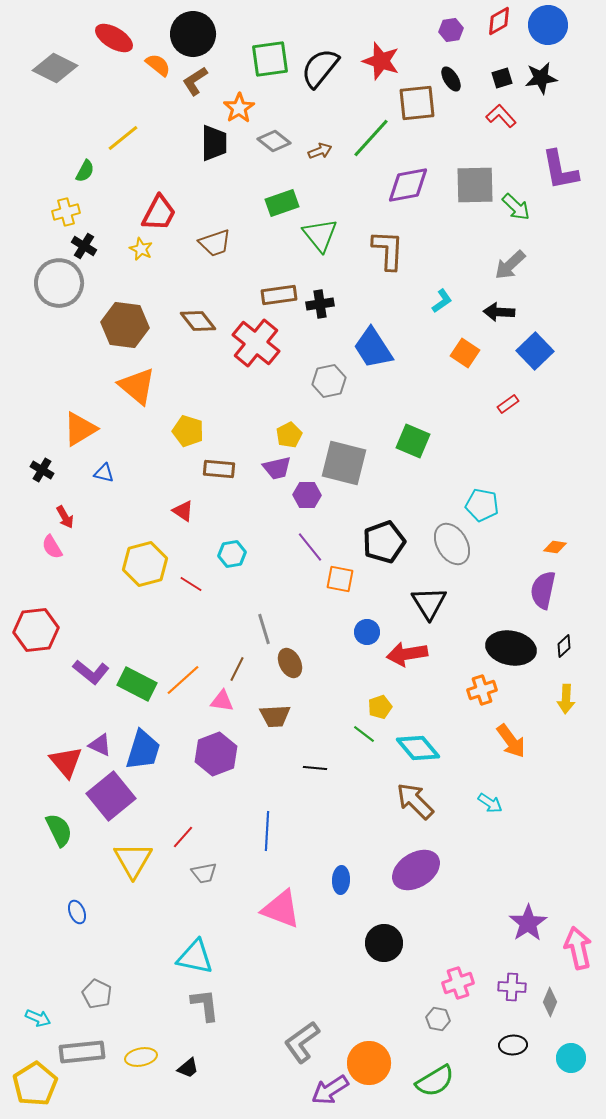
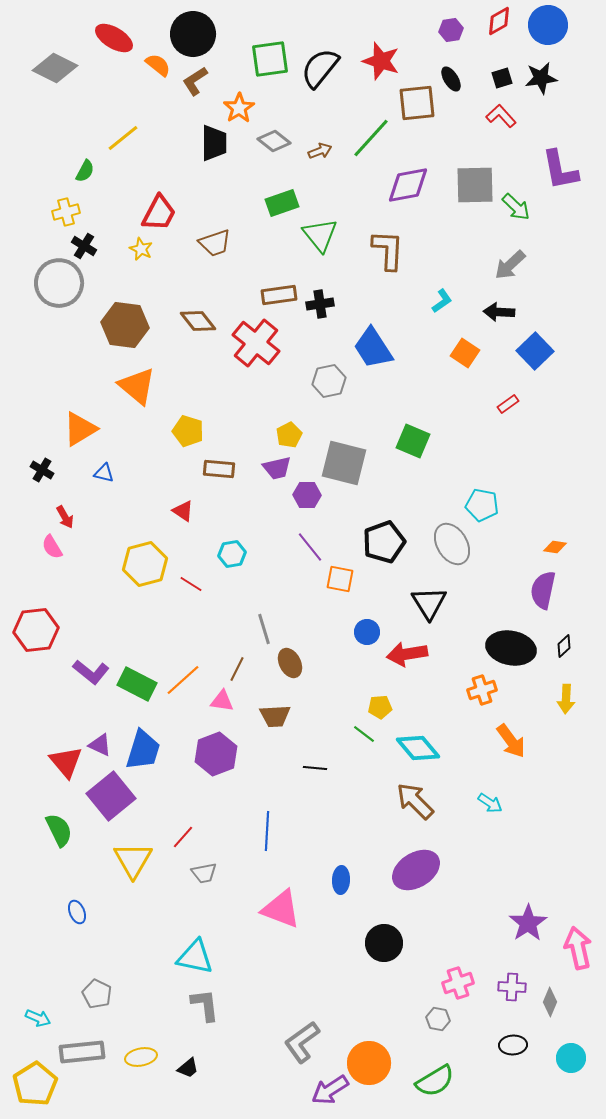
yellow pentagon at (380, 707): rotated 15 degrees clockwise
